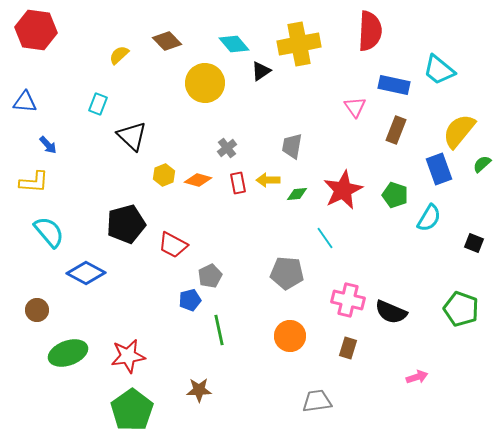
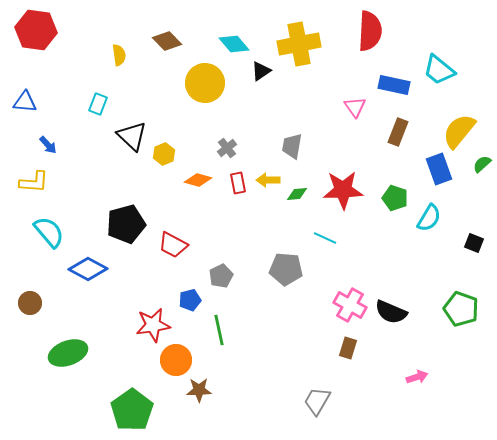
yellow semicircle at (119, 55): rotated 125 degrees clockwise
brown rectangle at (396, 130): moved 2 px right, 2 px down
yellow hexagon at (164, 175): moved 21 px up
red star at (343, 190): rotated 24 degrees clockwise
green pentagon at (395, 195): moved 3 px down
cyan line at (325, 238): rotated 30 degrees counterclockwise
blue diamond at (86, 273): moved 2 px right, 4 px up
gray pentagon at (287, 273): moved 1 px left, 4 px up
gray pentagon at (210, 276): moved 11 px right
pink cross at (348, 300): moved 2 px right, 5 px down; rotated 16 degrees clockwise
brown circle at (37, 310): moved 7 px left, 7 px up
orange circle at (290, 336): moved 114 px left, 24 px down
red star at (128, 356): moved 25 px right, 31 px up
gray trapezoid at (317, 401): rotated 52 degrees counterclockwise
